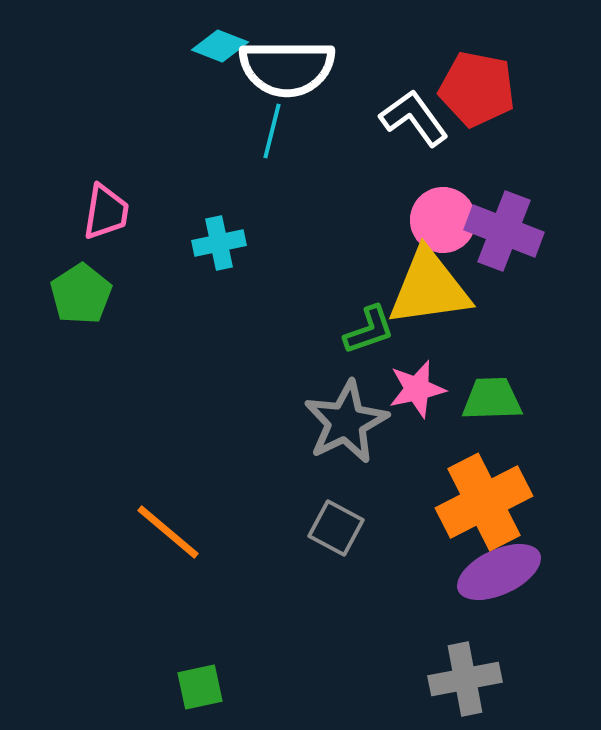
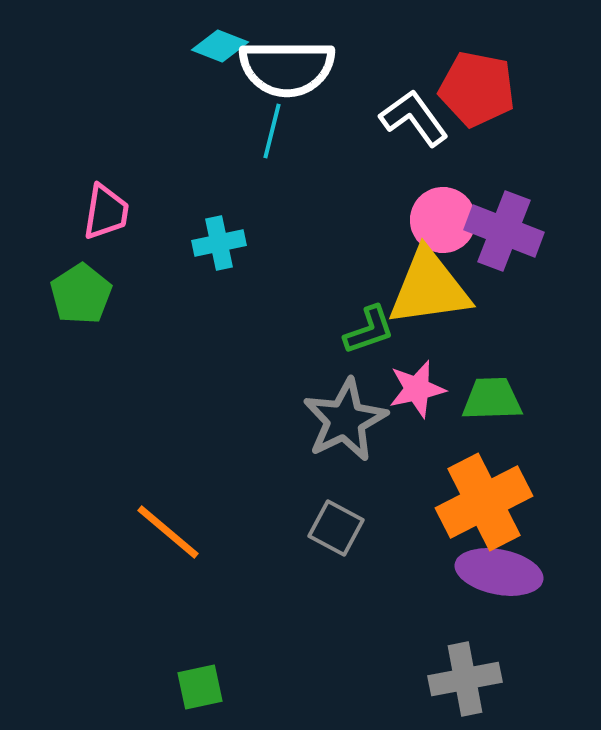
gray star: moved 1 px left, 2 px up
purple ellipse: rotated 36 degrees clockwise
